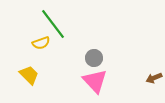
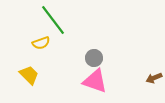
green line: moved 4 px up
pink triangle: rotated 28 degrees counterclockwise
